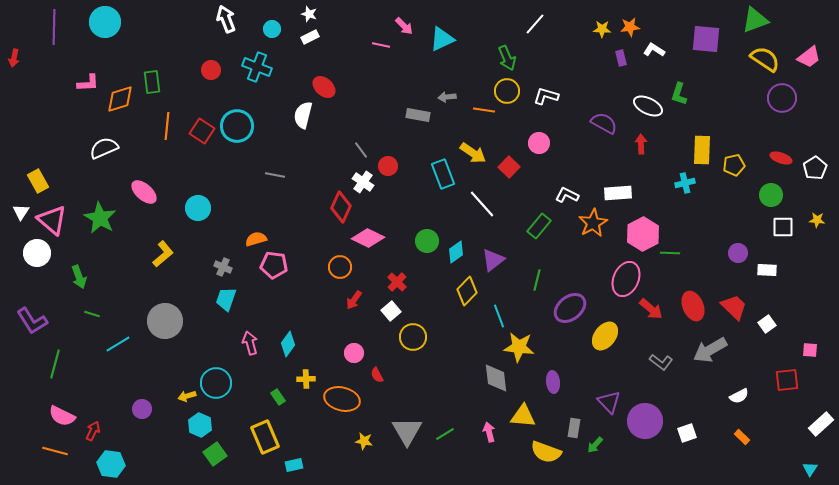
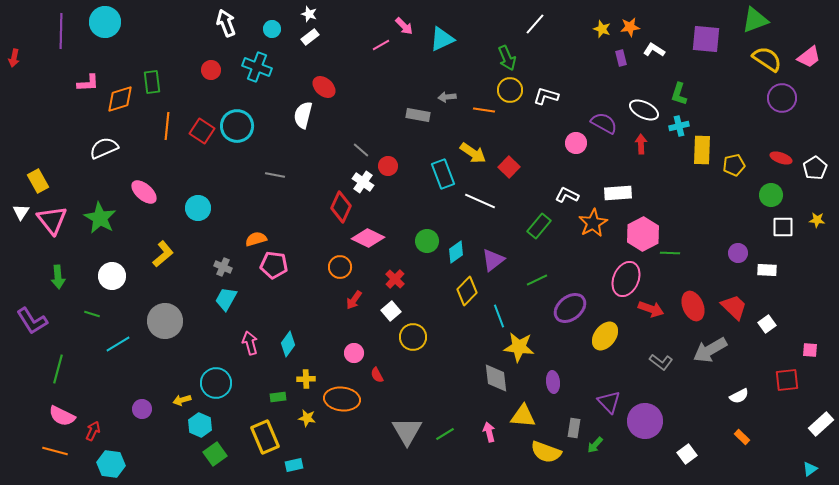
white arrow at (226, 19): moved 4 px down
purple line at (54, 27): moved 7 px right, 4 px down
yellow star at (602, 29): rotated 18 degrees clockwise
white rectangle at (310, 37): rotated 12 degrees counterclockwise
pink line at (381, 45): rotated 42 degrees counterclockwise
yellow semicircle at (765, 59): moved 2 px right
yellow circle at (507, 91): moved 3 px right, 1 px up
white ellipse at (648, 106): moved 4 px left, 4 px down
pink circle at (539, 143): moved 37 px right
gray line at (361, 150): rotated 12 degrees counterclockwise
cyan cross at (685, 183): moved 6 px left, 57 px up
white line at (482, 204): moved 2 px left, 3 px up; rotated 24 degrees counterclockwise
pink triangle at (52, 220): rotated 12 degrees clockwise
white circle at (37, 253): moved 75 px right, 23 px down
green arrow at (79, 277): moved 21 px left; rotated 15 degrees clockwise
green line at (537, 280): rotated 50 degrees clockwise
red cross at (397, 282): moved 2 px left, 3 px up
cyan trapezoid at (226, 299): rotated 10 degrees clockwise
red arrow at (651, 309): rotated 20 degrees counterclockwise
green line at (55, 364): moved 3 px right, 5 px down
yellow arrow at (187, 396): moved 5 px left, 4 px down
green rectangle at (278, 397): rotated 63 degrees counterclockwise
orange ellipse at (342, 399): rotated 8 degrees counterclockwise
white square at (687, 433): moved 21 px down; rotated 18 degrees counterclockwise
yellow star at (364, 441): moved 57 px left, 23 px up
cyan triangle at (810, 469): rotated 21 degrees clockwise
